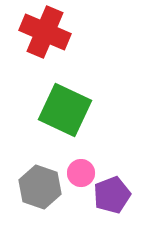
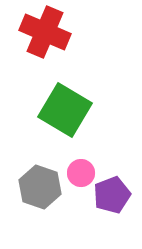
green square: rotated 6 degrees clockwise
